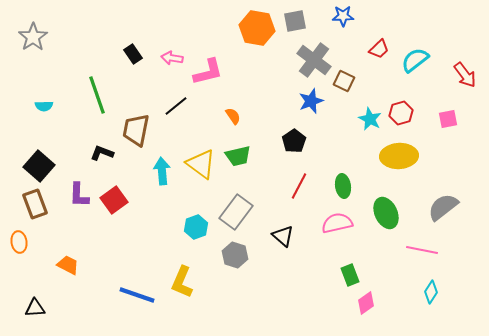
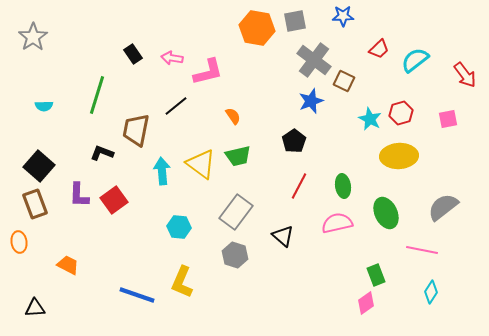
green line at (97, 95): rotated 36 degrees clockwise
cyan hexagon at (196, 227): moved 17 px left; rotated 25 degrees clockwise
green rectangle at (350, 275): moved 26 px right
